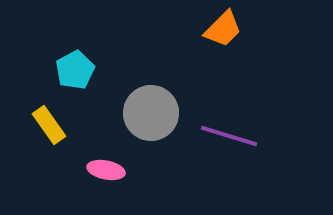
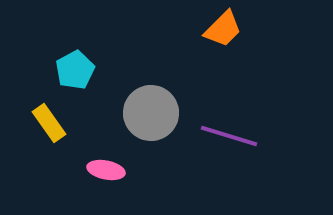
yellow rectangle: moved 2 px up
